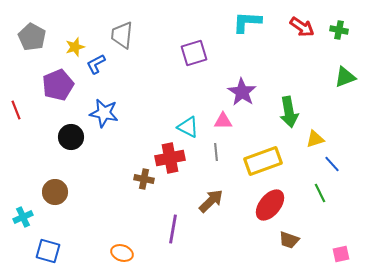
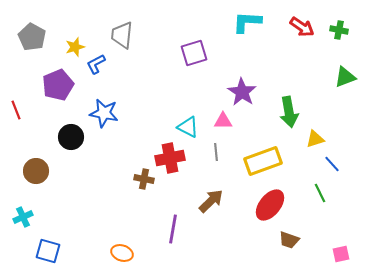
brown circle: moved 19 px left, 21 px up
